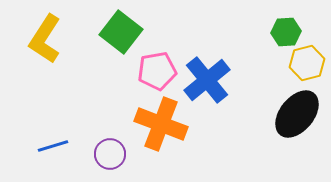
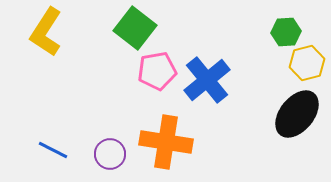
green square: moved 14 px right, 4 px up
yellow L-shape: moved 1 px right, 7 px up
orange cross: moved 5 px right, 18 px down; rotated 12 degrees counterclockwise
blue line: moved 4 px down; rotated 44 degrees clockwise
